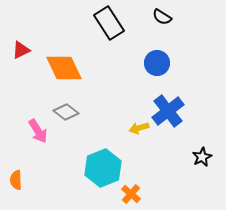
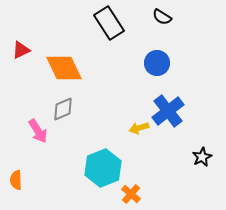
gray diamond: moved 3 px left, 3 px up; rotated 60 degrees counterclockwise
